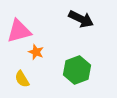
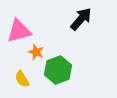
black arrow: rotated 75 degrees counterclockwise
green hexagon: moved 19 px left
